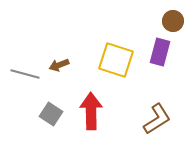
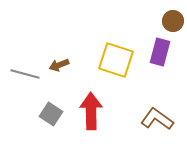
brown L-shape: rotated 112 degrees counterclockwise
